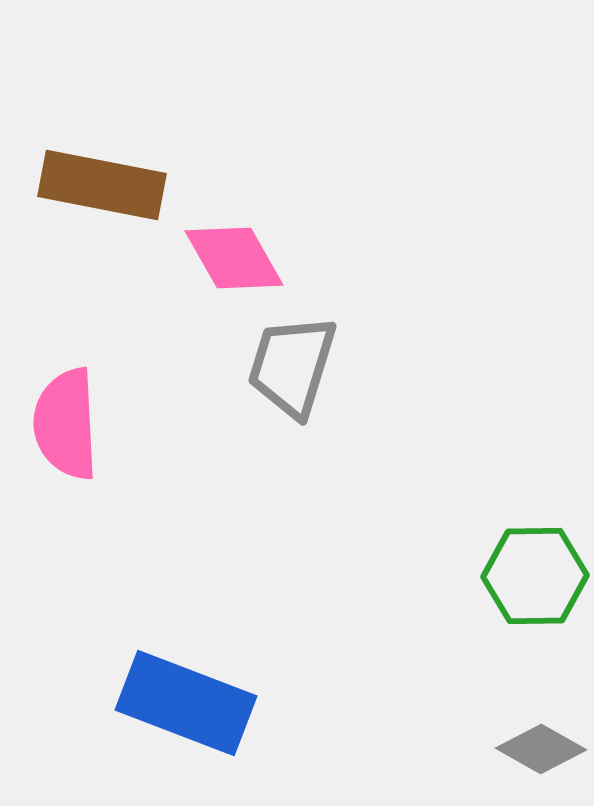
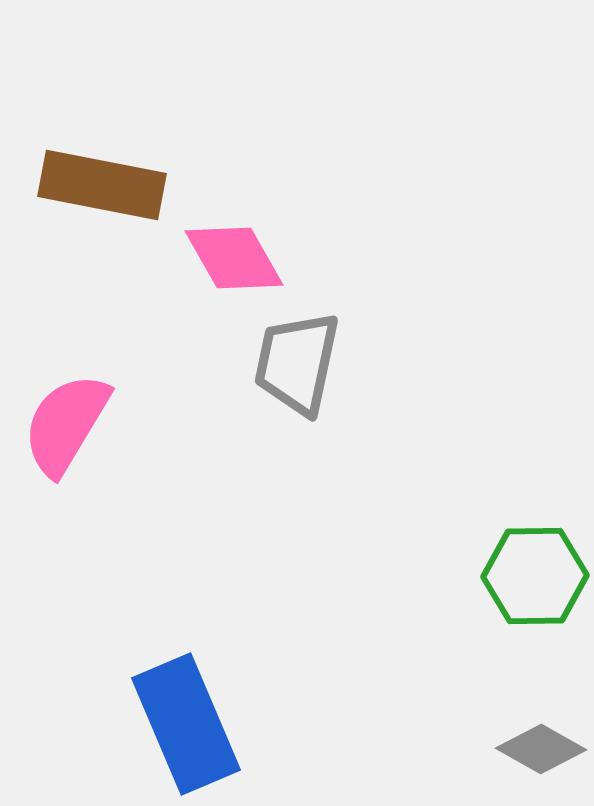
gray trapezoid: moved 5 px right, 3 px up; rotated 5 degrees counterclockwise
pink semicircle: rotated 34 degrees clockwise
blue rectangle: moved 21 px down; rotated 46 degrees clockwise
